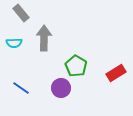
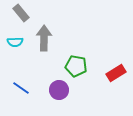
cyan semicircle: moved 1 px right, 1 px up
green pentagon: rotated 20 degrees counterclockwise
purple circle: moved 2 px left, 2 px down
